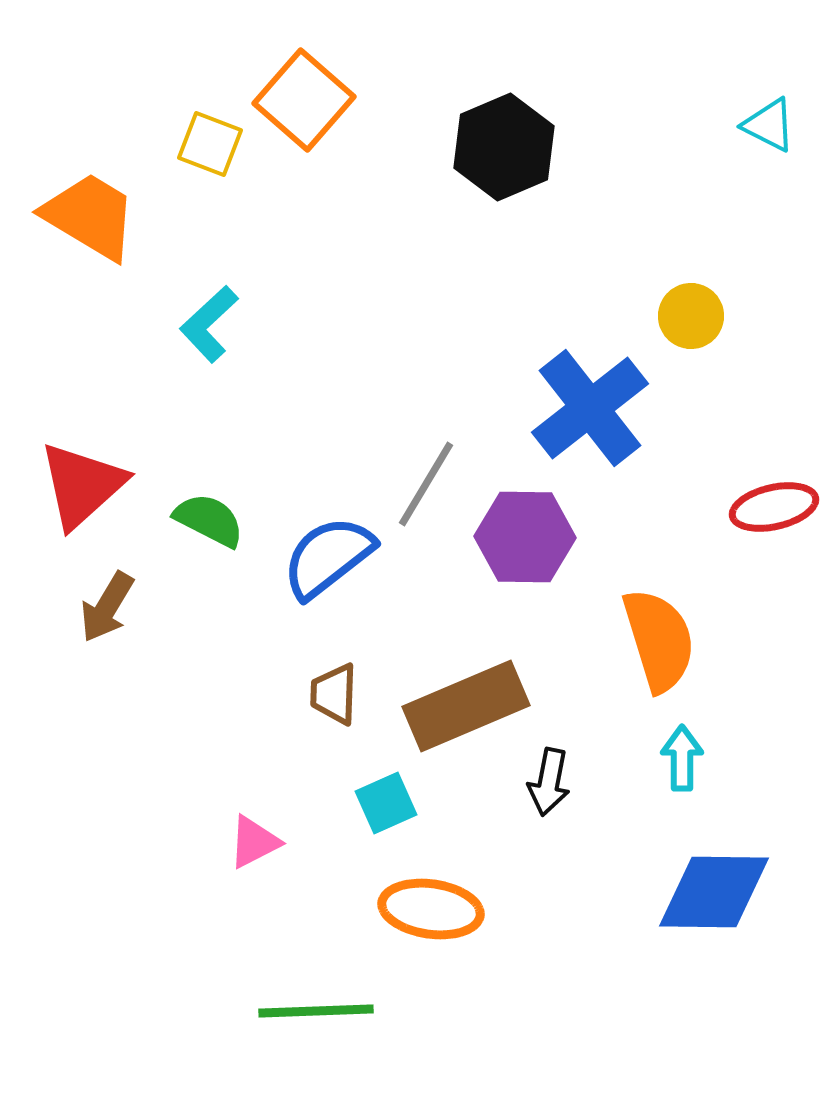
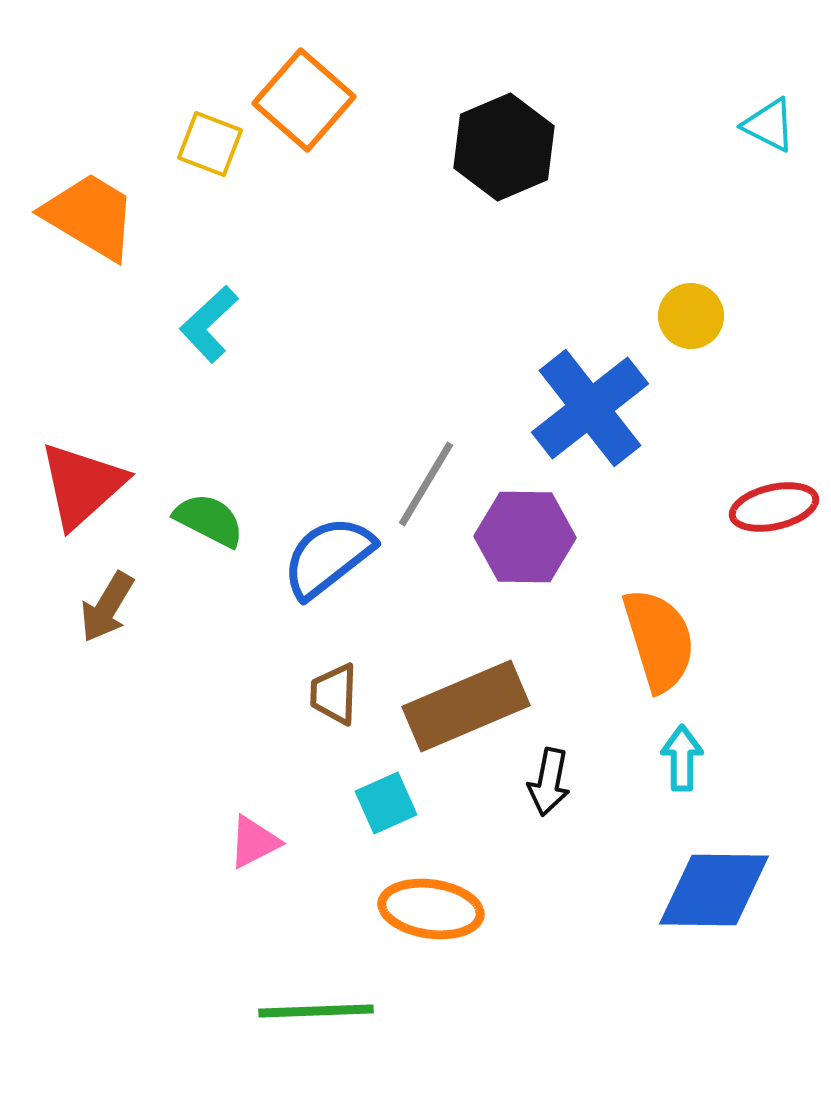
blue diamond: moved 2 px up
